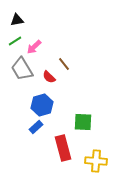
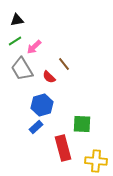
green square: moved 1 px left, 2 px down
